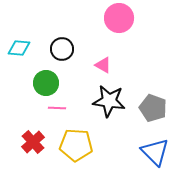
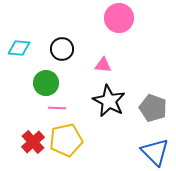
pink triangle: rotated 24 degrees counterclockwise
black star: rotated 20 degrees clockwise
yellow pentagon: moved 10 px left, 5 px up; rotated 16 degrees counterclockwise
